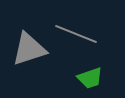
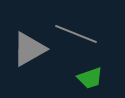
gray triangle: rotated 12 degrees counterclockwise
